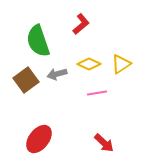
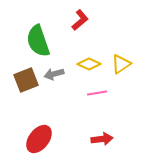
red L-shape: moved 1 px left, 4 px up
gray arrow: moved 3 px left
brown square: rotated 15 degrees clockwise
red arrow: moved 2 px left, 4 px up; rotated 50 degrees counterclockwise
